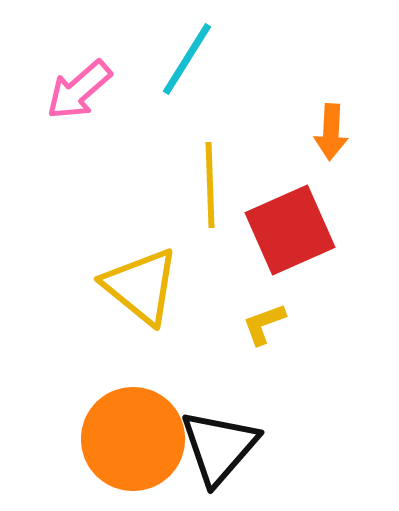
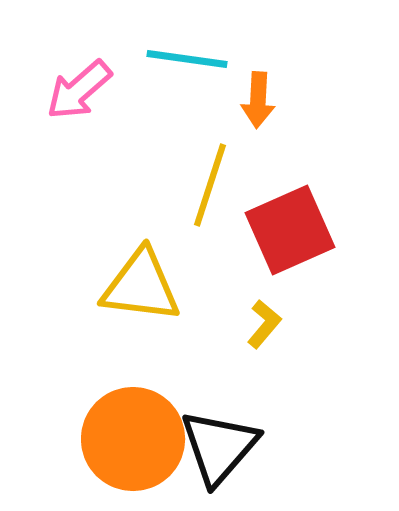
cyan line: rotated 66 degrees clockwise
orange arrow: moved 73 px left, 32 px up
yellow line: rotated 20 degrees clockwise
yellow triangle: rotated 32 degrees counterclockwise
yellow L-shape: rotated 150 degrees clockwise
